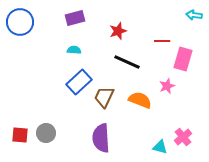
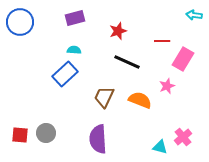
pink rectangle: rotated 15 degrees clockwise
blue rectangle: moved 14 px left, 8 px up
purple semicircle: moved 3 px left, 1 px down
